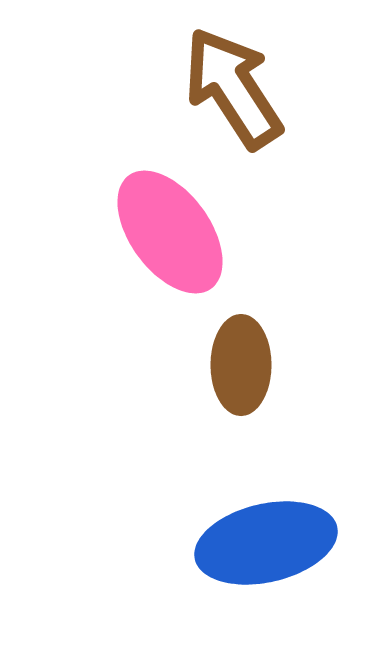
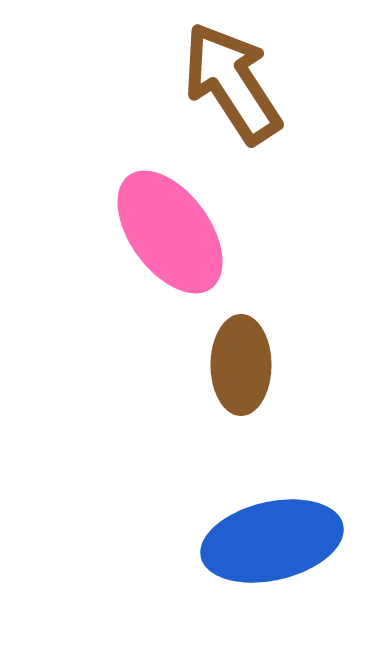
brown arrow: moved 1 px left, 5 px up
blue ellipse: moved 6 px right, 2 px up
